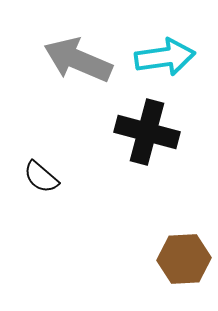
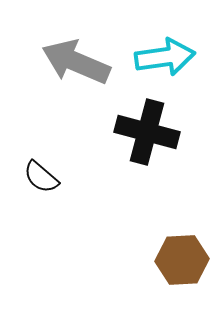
gray arrow: moved 2 px left, 2 px down
brown hexagon: moved 2 px left, 1 px down
